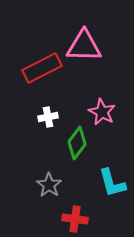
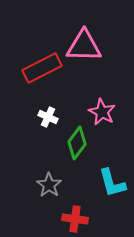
white cross: rotated 36 degrees clockwise
